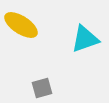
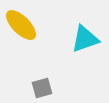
yellow ellipse: rotated 12 degrees clockwise
